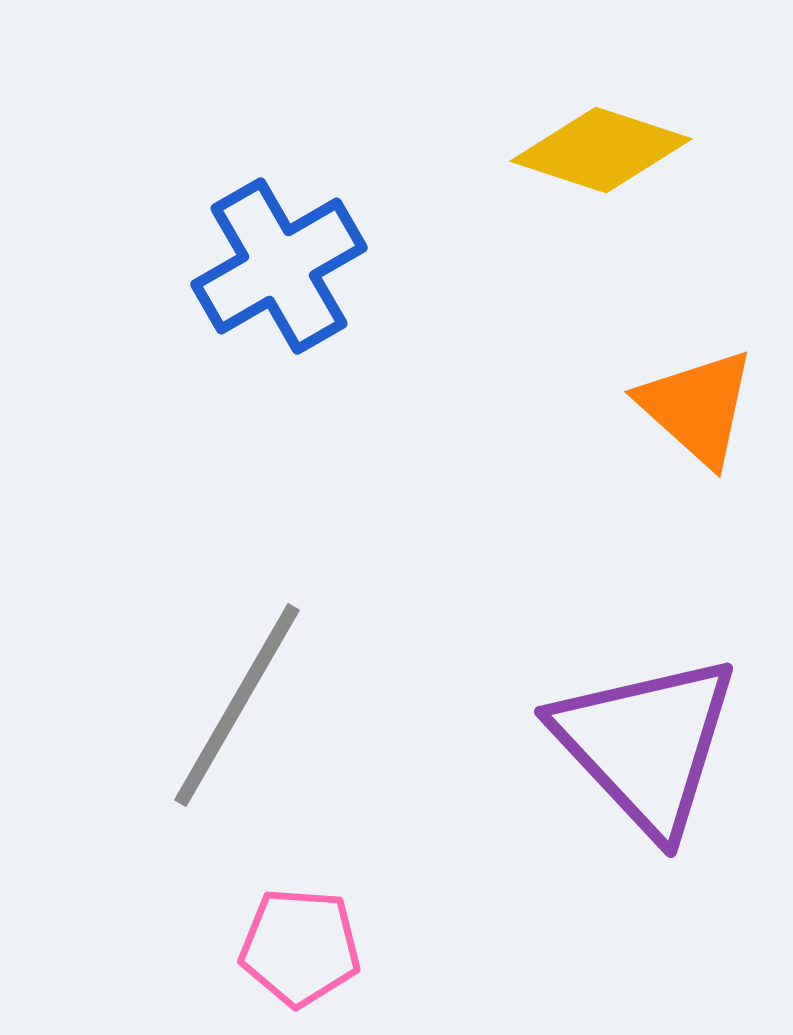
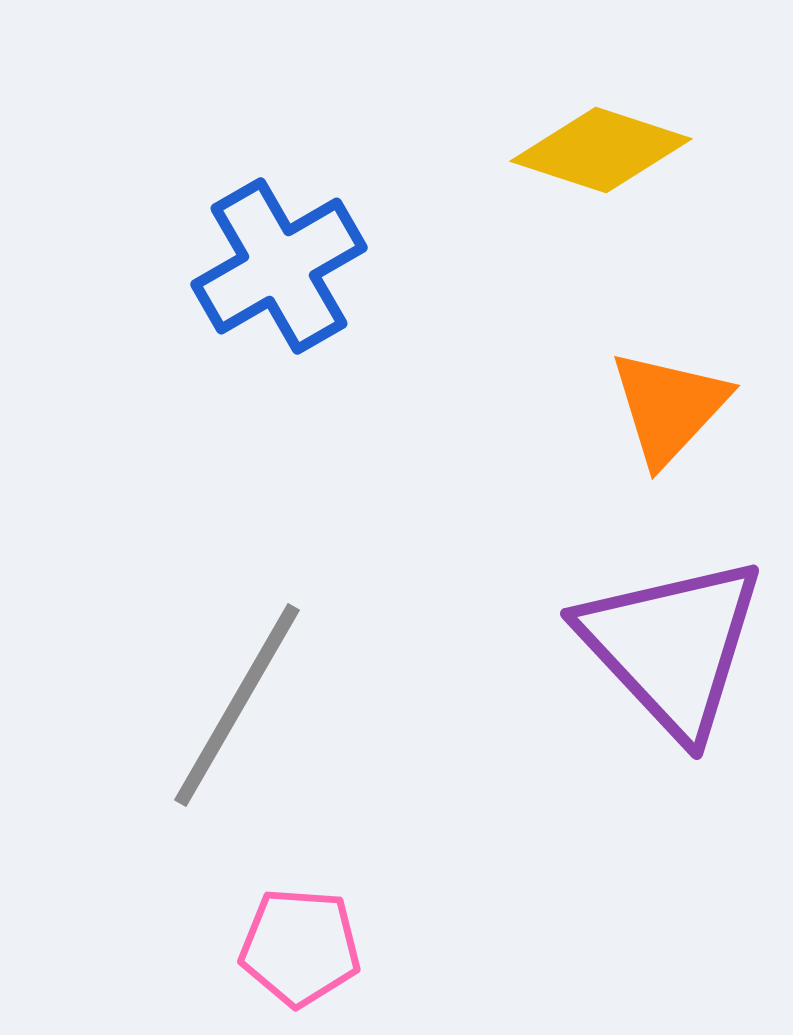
orange triangle: moved 28 px left; rotated 31 degrees clockwise
purple triangle: moved 26 px right, 98 px up
